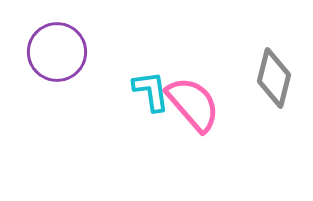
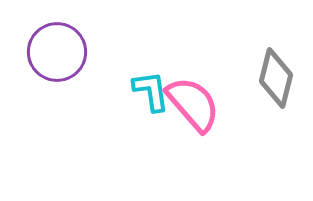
gray diamond: moved 2 px right
